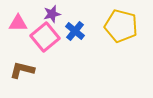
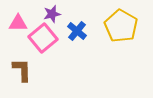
yellow pentagon: rotated 16 degrees clockwise
blue cross: moved 2 px right
pink square: moved 2 px left, 1 px down
brown L-shape: rotated 75 degrees clockwise
